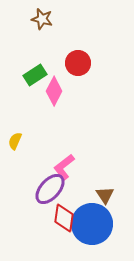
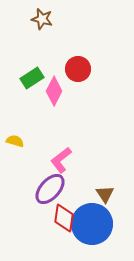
red circle: moved 6 px down
green rectangle: moved 3 px left, 3 px down
yellow semicircle: rotated 84 degrees clockwise
pink L-shape: moved 3 px left, 7 px up
brown triangle: moved 1 px up
